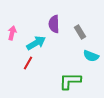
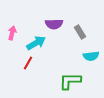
purple semicircle: rotated 90 degrees counterclockwise
cyan semicircle: rotated 28 degrees counterclockwise
